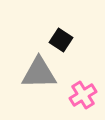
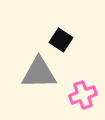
pink cross: rotated 12 degrees clockwise
